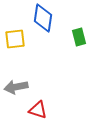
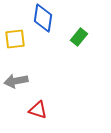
green rectangle: rotated 54 degrees clockwise
gray arrow: moved 6 px up
